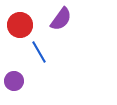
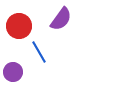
red circle: moved 1 px left, 1 px down
purple circle: moved 1 px left, 9 px up
